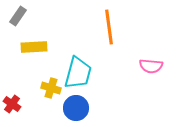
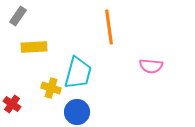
blue circle: moved 1 px right, 4 px down
